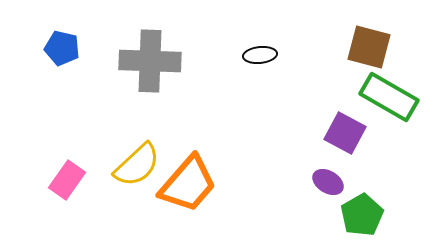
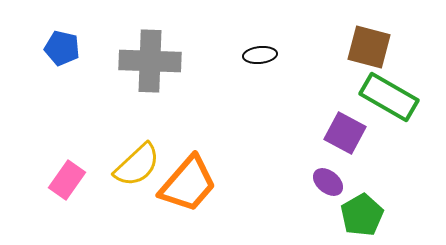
purple ellipse: rotated 8 degrees clockwise
